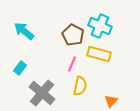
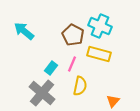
cyan rectangle: moved 31 px right
orange triangle: moved 2 px right
